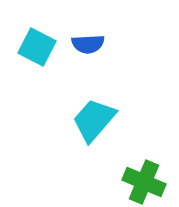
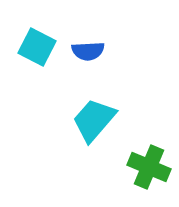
blue semicircle: moved 7 px down
green cross: moved 5 px right, 15 px up
